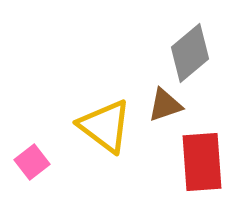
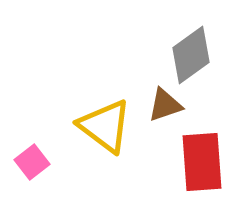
gray diamond: moved 1 px right, 2 px down; rotated 4 degrees clockwise
